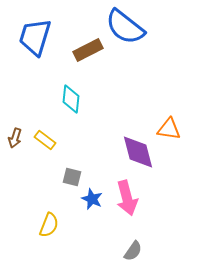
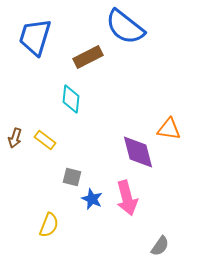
brown rectangle: moved 7 px down
gray semicircle: moved 27 px right, 5 px up
